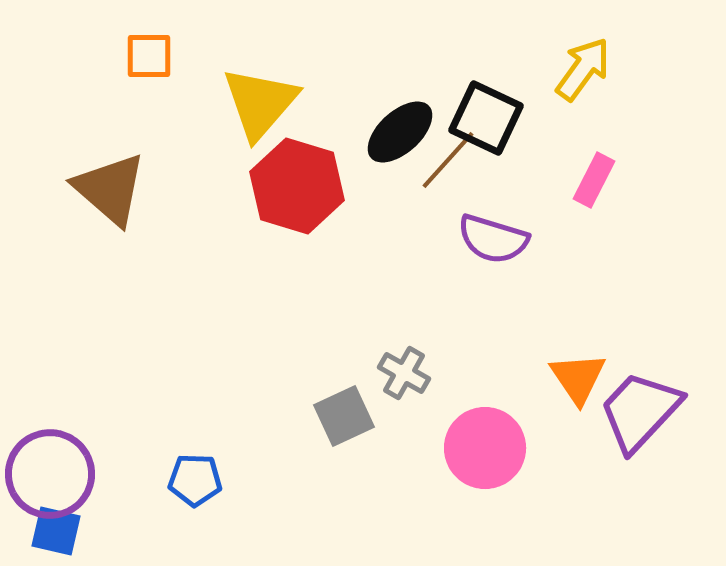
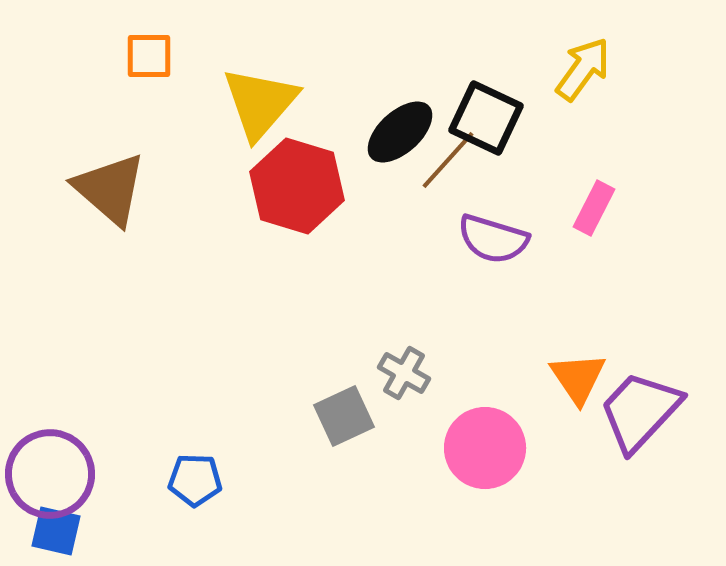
pink rectangle: moved 28 px down
